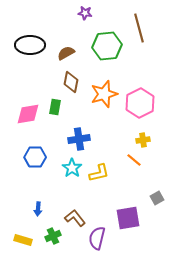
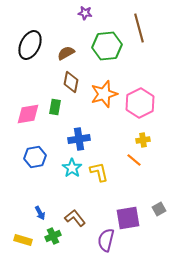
black ellipse: rotated 64 degrees counterclockwise
blue hexagon: rotated 10 degrees counterclockwise
yellow L-shape: moved 1 px up; rotated 90 degrees counterclockwise
gray square: moved 2 px right, 11 px down
blue arrow: moved 2 px right, 4 px down; rotated 32 degrees counterclockwise
purple semicircle: moved 9 px right, 2 px down
